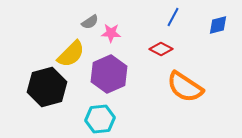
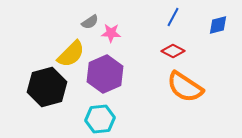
red diamond: moved 12 px right, 2 px down
purple hexagon: moved 4 px left
